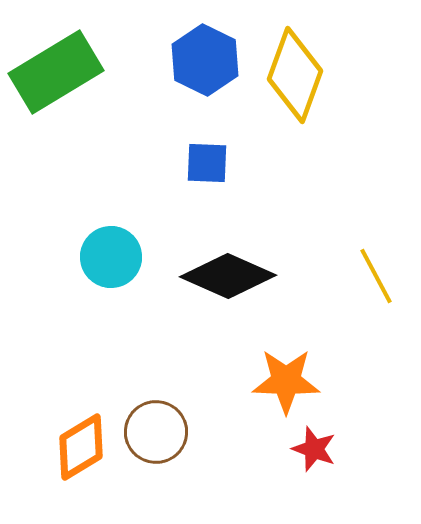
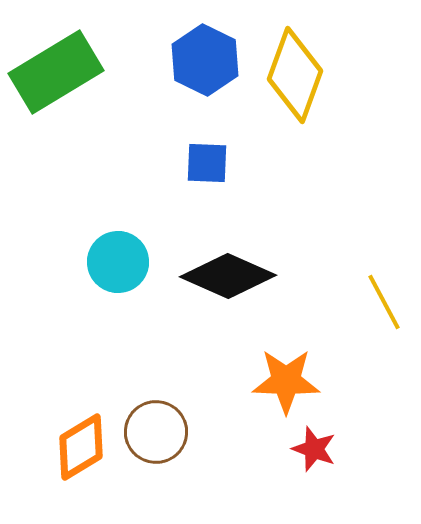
cyan circle: moved 7 px right, 5 px down
yellow line: moved 8 px right, 26 px down
